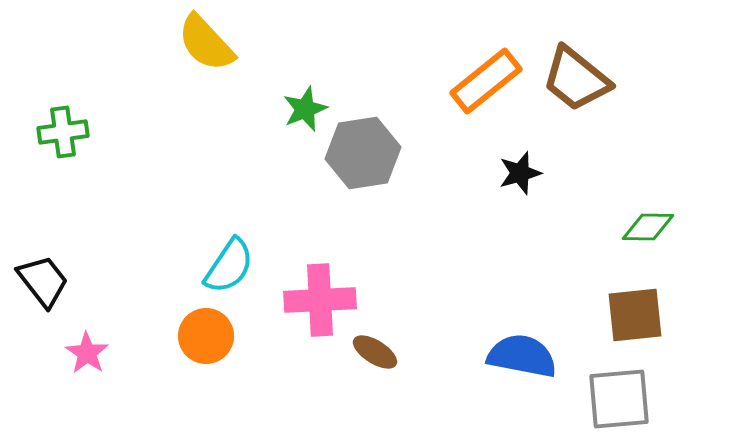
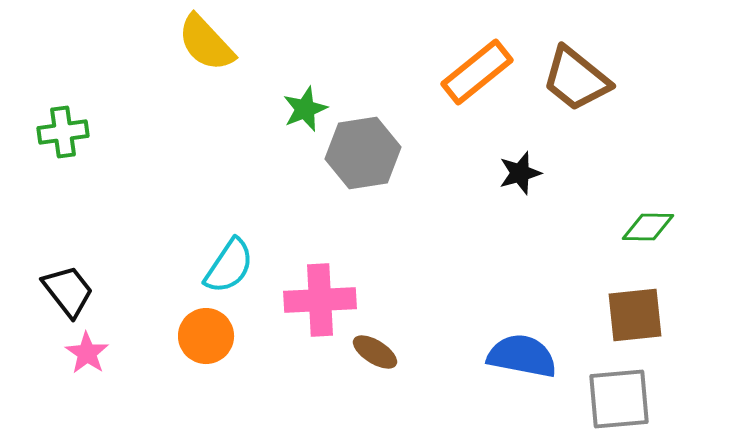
orange rectangle: moved 9 px left, 9 px up
black trapezoid: moved 25 px right, 10 px down
